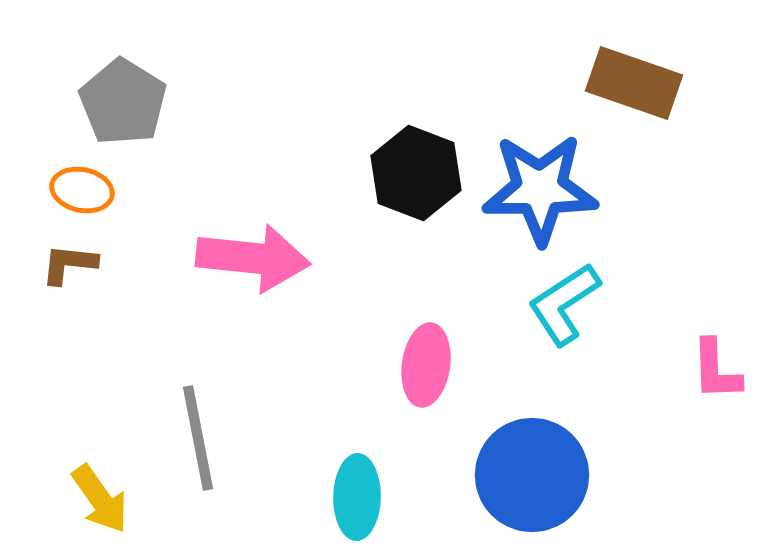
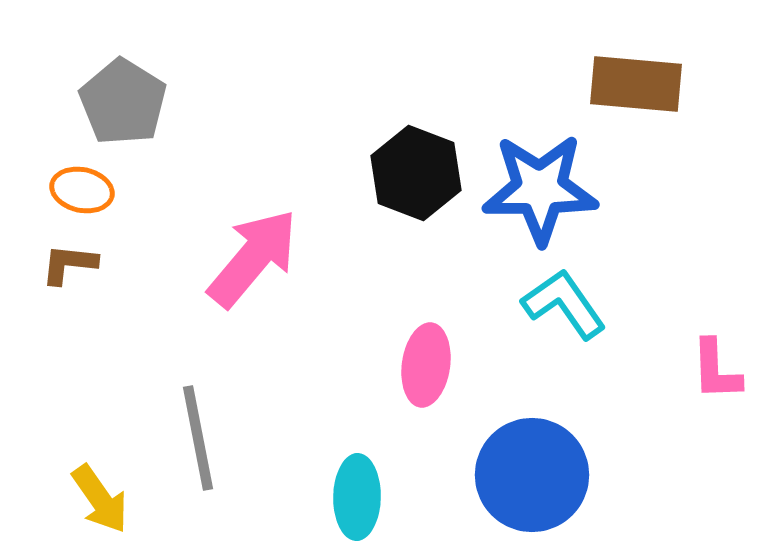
brown rectangle: moved 2 px right, 1 px down; rotated 14 degrees counterclockwise
pink arrow: rotated 56 degrees counterclockwise
cyan L-shape: rotated 88 degrees clockwise
